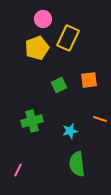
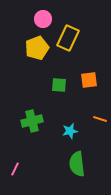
green square: rotated 28 degrees clockwise
pink line: moved 3 px left, 1 px up
